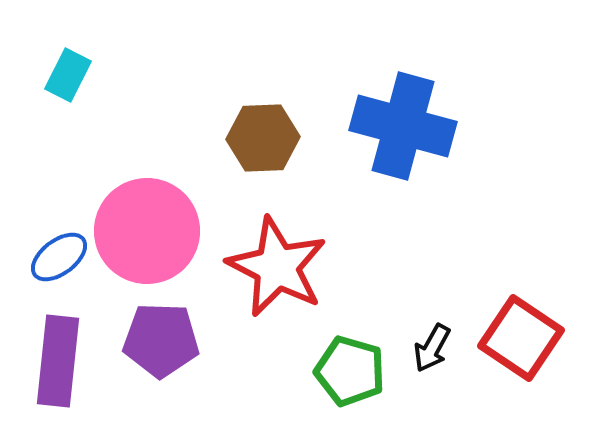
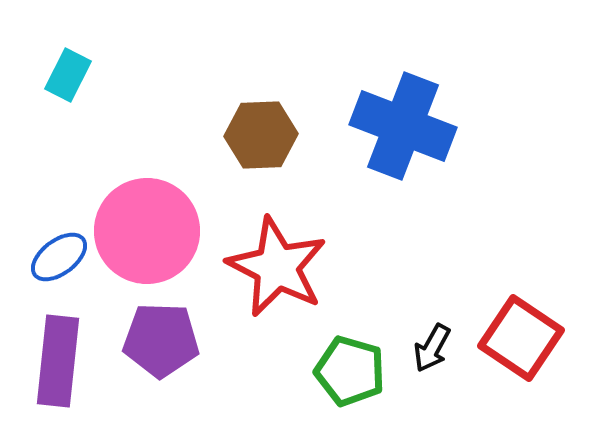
blue cross: rotated 6 degrees clockwise
brown hexagon: moved 2 px left, 3 px up
